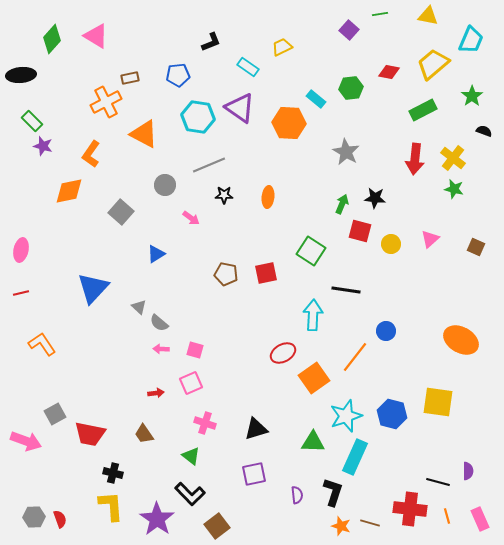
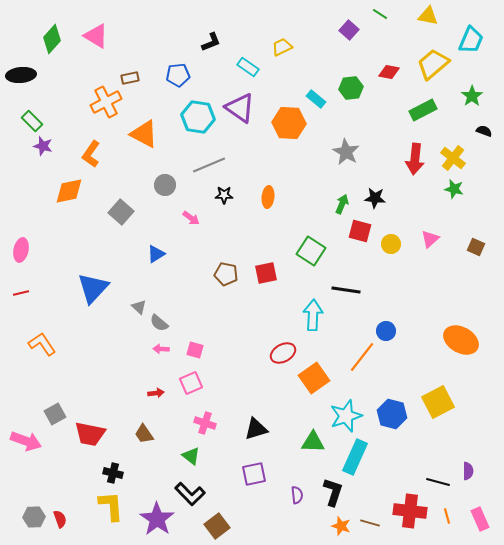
green line at (380, 14): rotated 42 degrees clockwise
orange line at (355, 357): moved 7 px right
yellow square at (438, 402): rotated 36 degrees counterclockwise
red cross at (410, 509): moved 2 px down
